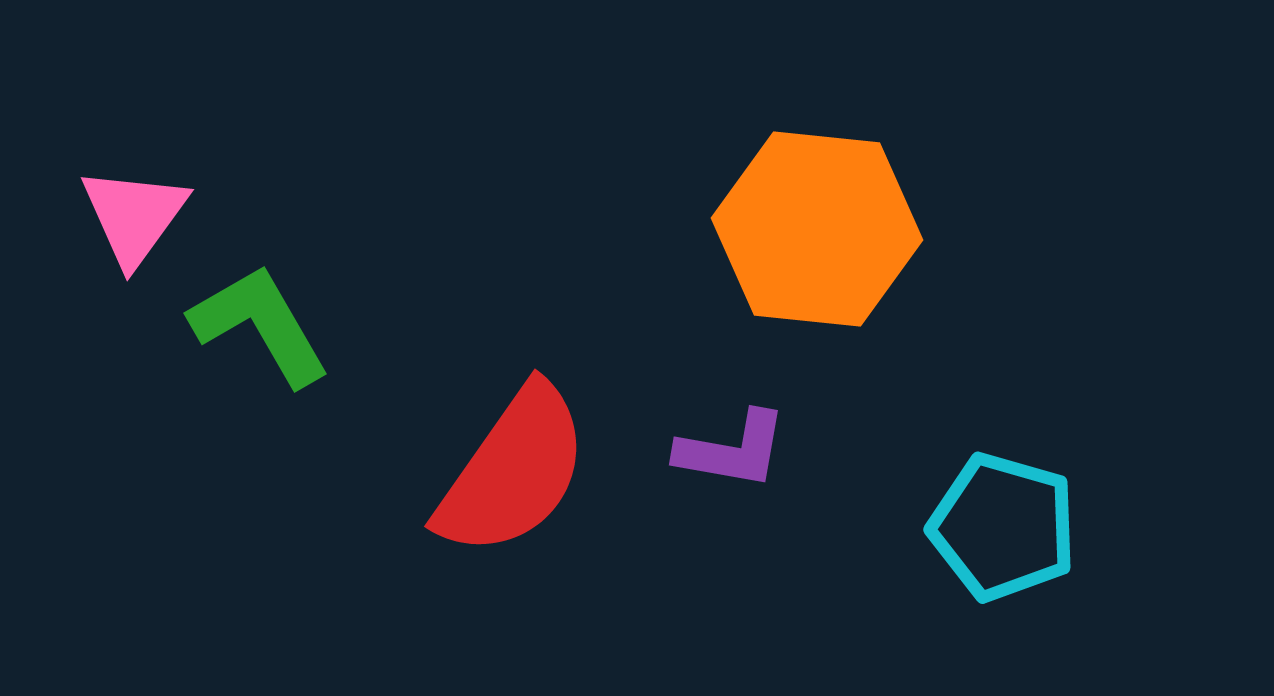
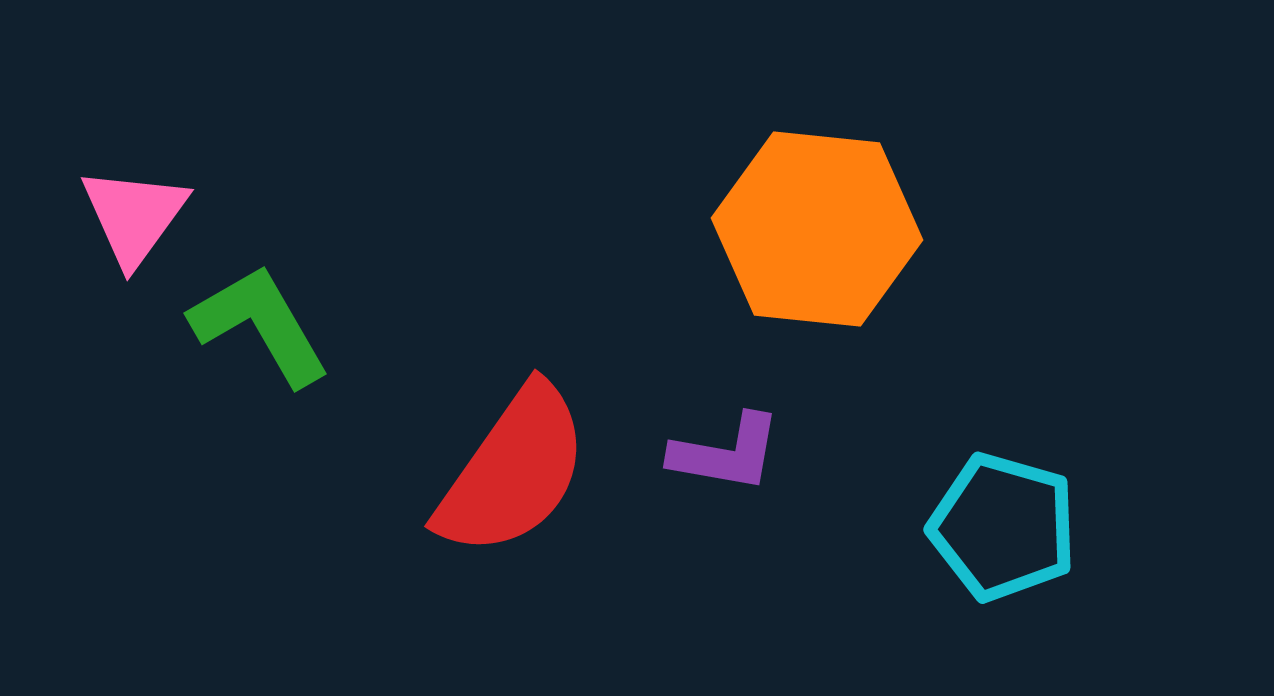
purple L-shape: moved 6 px left, 3 px down
